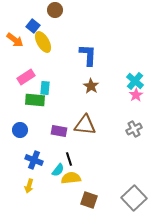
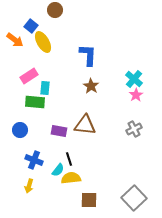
blue square: moved 2 px left
pink rectangle: moved 3 px right, 1 px up
cyan cross: moved 1 px left, 2 px up
green rectangle: moved 2 px down
brown square: rotated 18 degrees counterclockwise
